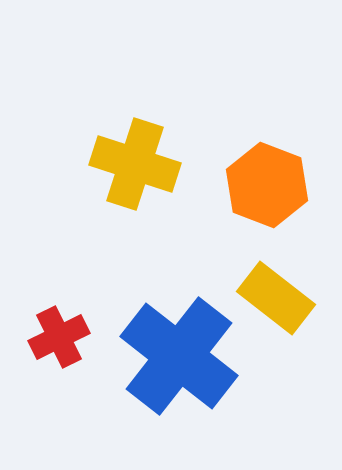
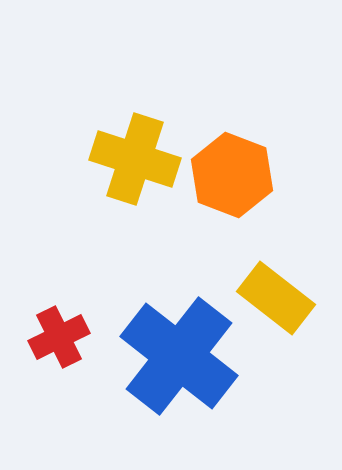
yellow cross: moved 5 px up
orange hexagon: moved 35 px left, 10 px up
